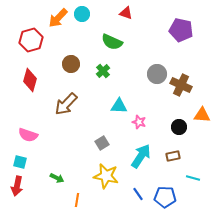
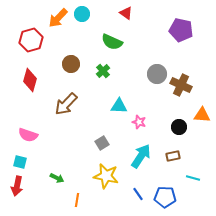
red triangle: rotated 16 degrees clockwise
